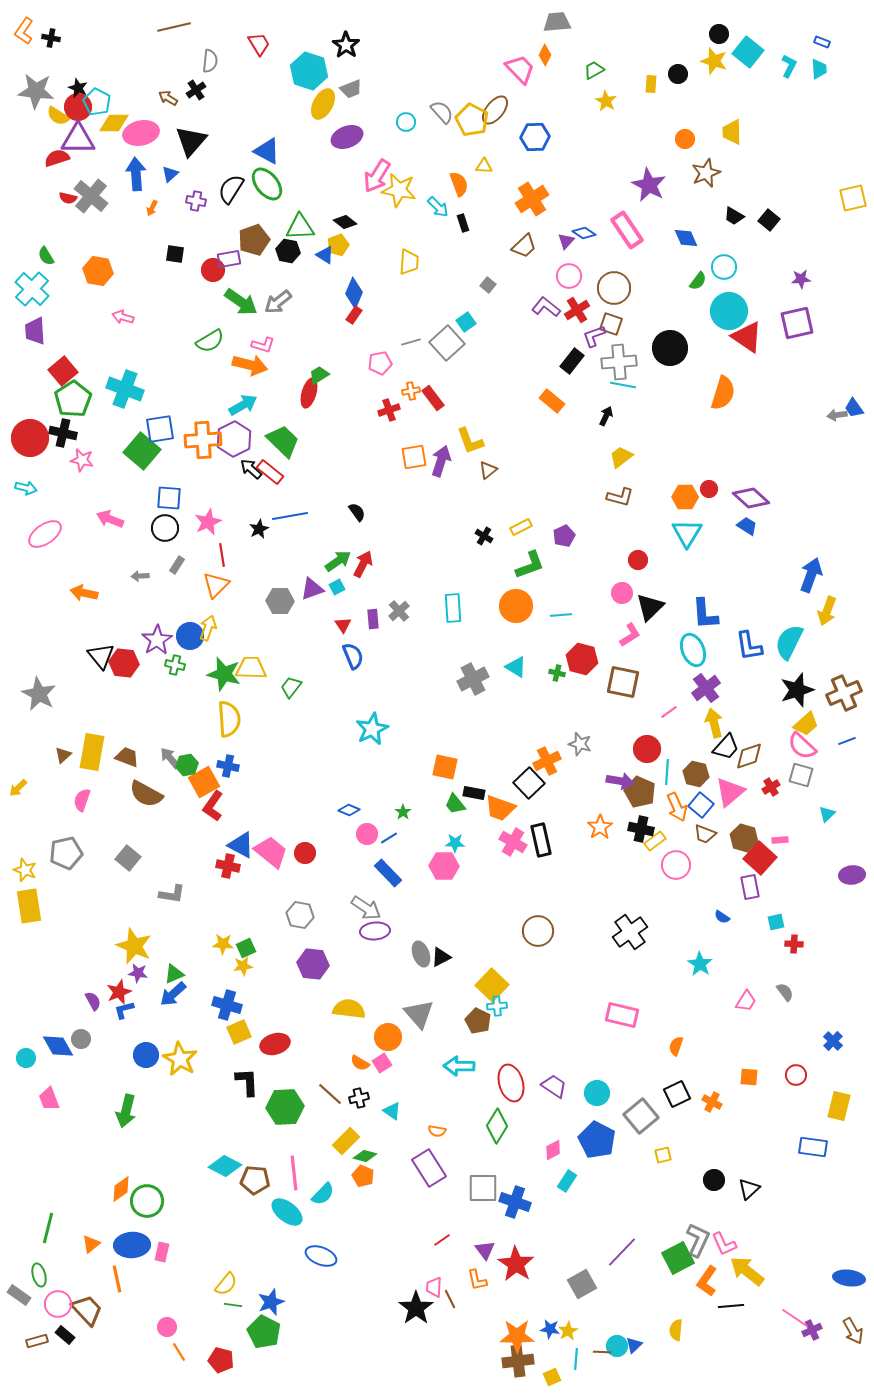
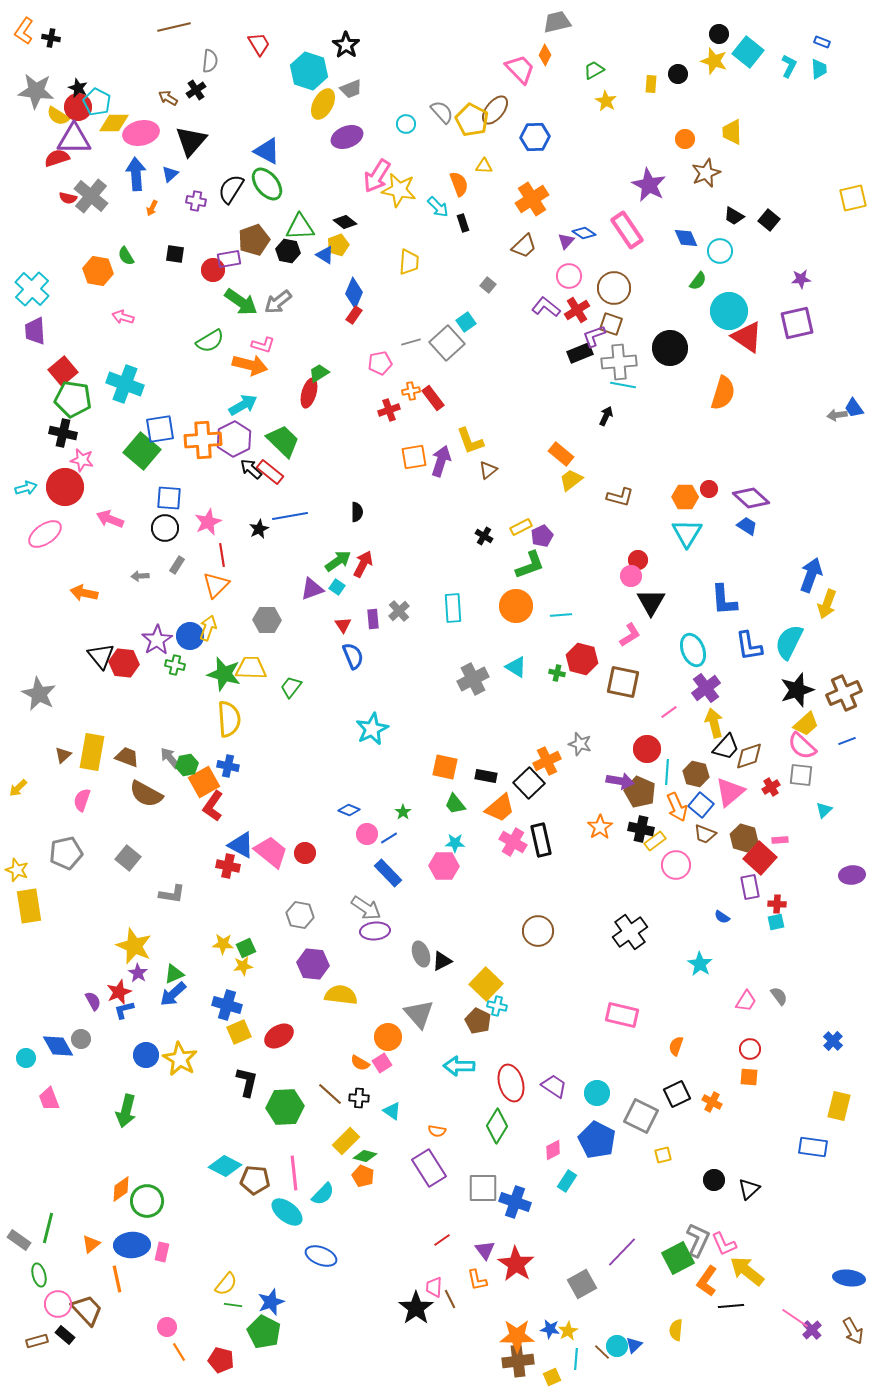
gray trapezoid at (557, 22): rotated 8 degrees counterclockwise
cyan circle at (406, 122): moved 2 px down
purple triangle at (78, 139): moved 4 px left
green semicircle at (46, 256): moved 80 px right
cyan circle at (724, 267): moved 4 px left, 16 px up
black rectangle at (572, 361): moved 8 px right, 8 px up; rotated 30 degrees clockwise
green trapezoid at (319, 375): moved 2 px up
cyan cross at (125, 389): moved 5 px up
green pentagon at (73, 399): rotated 30 degrees counterclockwise
orange rectangle at (552, 401): moved 9 px right, 53 px down
red circle at (30, 438): moved 35 px right, 49 px down
yellow trapezoid at (621, 457): moved 50 px left, 23 px down
cyan arrow at (26, 488): rotated 30 degrees counterclockwise
black semicircle at (357, 512): rotated 36 degrees clockwise
purple pentagon at (564, 536): moved 22 px left
cyan square at (337, 587): rotated 28 degrees counterclockwise
pink circle at (622, 593): moved 9 px right, 17 px up
gray hexagon at (280, 601): moved 13 px left, 19 px down
black triangle at (650, 607): moved 1 px right, 5 px up; rotated 16 degrees counterclockwise
yellow arrow at (827, 611): moved 7 px up
blue L-shape at (705, 614): moved 19 px right, 14 px up
gray square at (801, 775): rotated 10 degrees counterclockwise
black rectangle at (474, 793): moved 12 px right, 17 px up
orange trapezoid at (500, 808): rotated 60 degrees counterclockwise
cyan triangle at (827, 814): moved 3 px left, 4 px up
yellow star at (25, 870): moved 8 px left
red cross at (794, 944): moved 17 px left, 40 px up
black triangle at (441, 957): moved 1 px right, 4 px down
purple star at (138, 973): rotated 24 degrees clockwise
yellow square at (492, 985): moved 6 px left, 1 px up
gray semicircle at (785, 992): moved 6 px left, 4 px down
cyan cross at (497, 1006): rotated 18 degrees clockwise
yellow semicircle at (349, 1009): moved 8 px left, 14 px up
red ellipse at (275, 1044): moved 4 px right, 8 px up; rotated 16 degrees counterclockwise
red circle at (796, 1075): moved 46 px left, 26 px up
black L-shape at (247, 1082): rotated 16 degrees clockwise
black cross at (359, 1098): rotated 18 degrees clockwise
gray square at (641, 1116): rotated 24 degrees counterclockwise
gray rectangle at (19, 1295): moved 55 px up
purple cross at (812, 1330): rotated 18 degrees counterclockwise
brown line at (602, 1352): rotated 42 degrees clockwise
